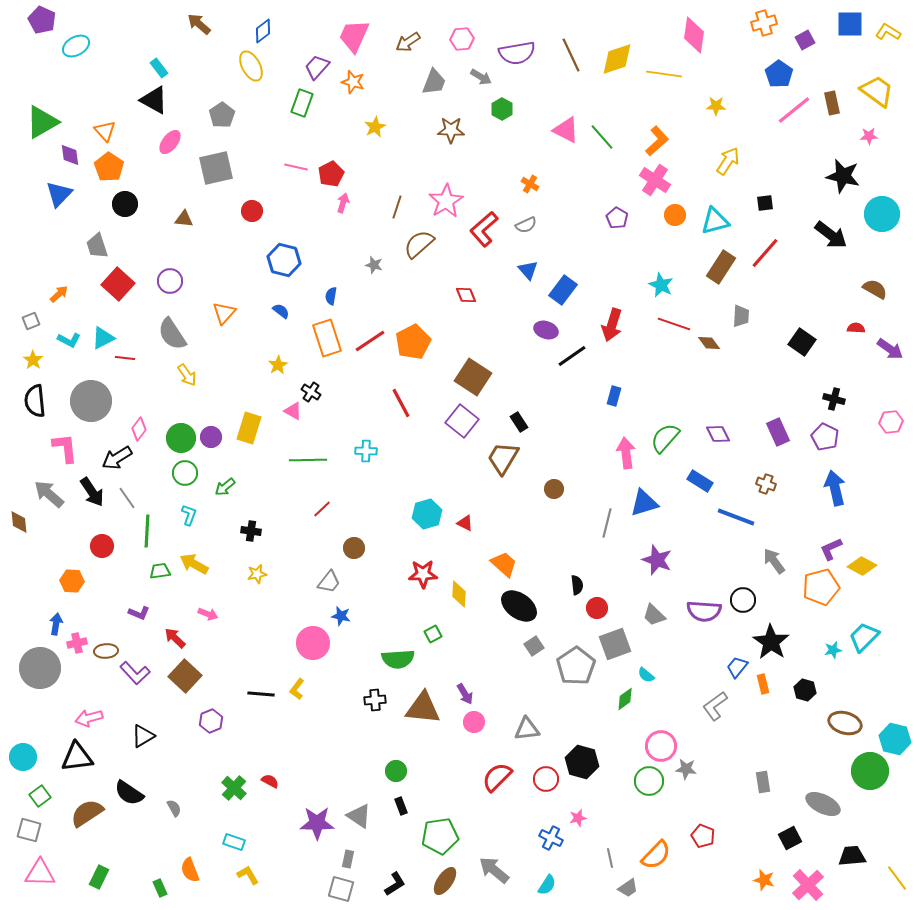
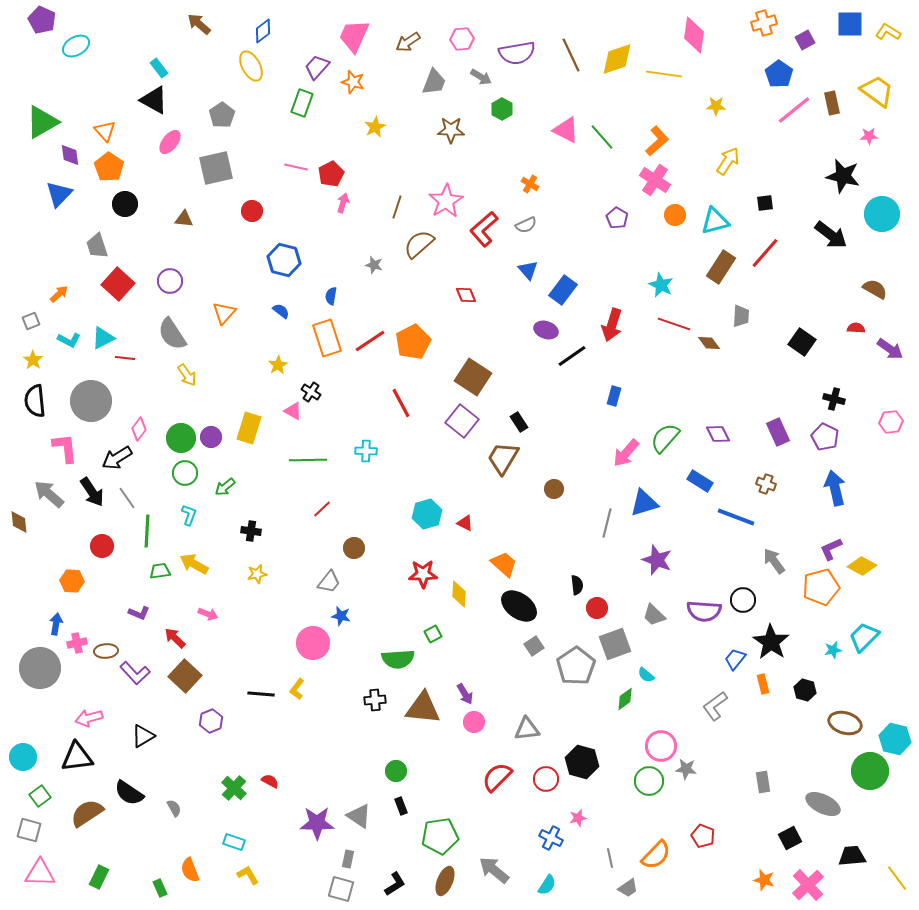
pink arrow at (626, 453): rotated 132 degrees counterclockwise
blue trapezoid at (737, 667): moved 2 px left, 8 px up
brown ellipse at (445, 881): rotated 12 degrees counterclockwise
